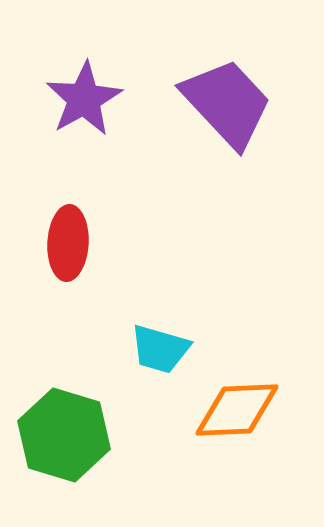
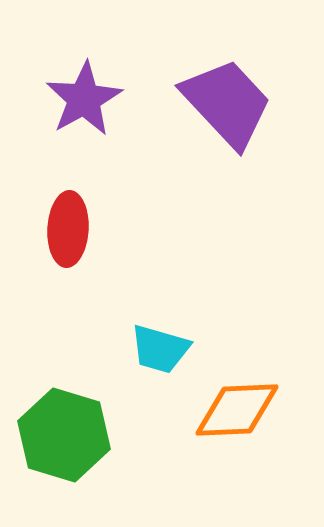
red ellipse: moved 14 px up
